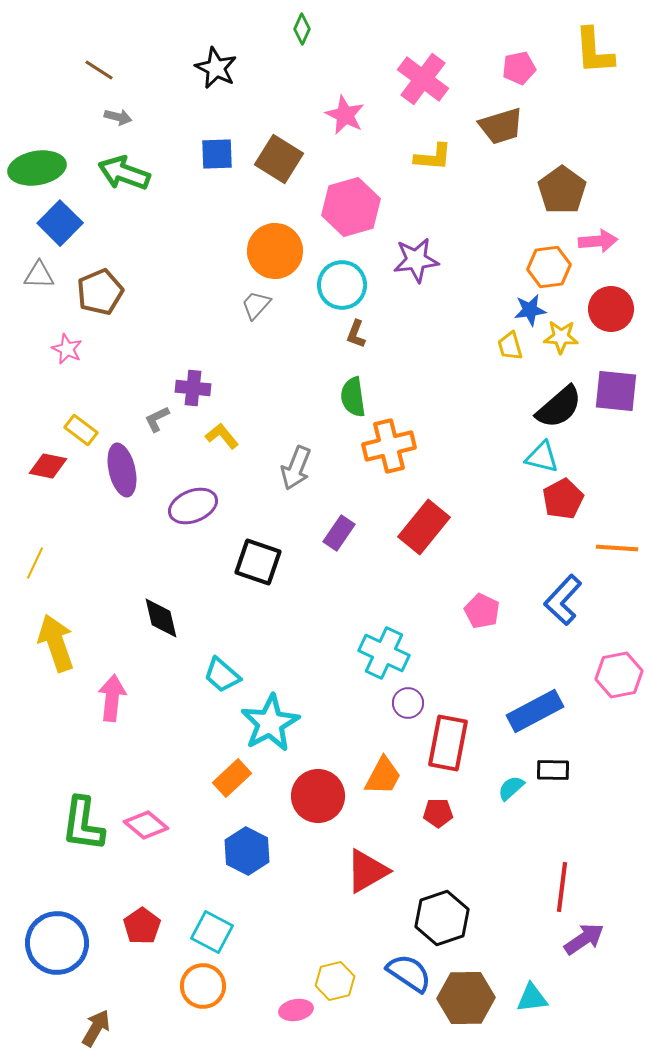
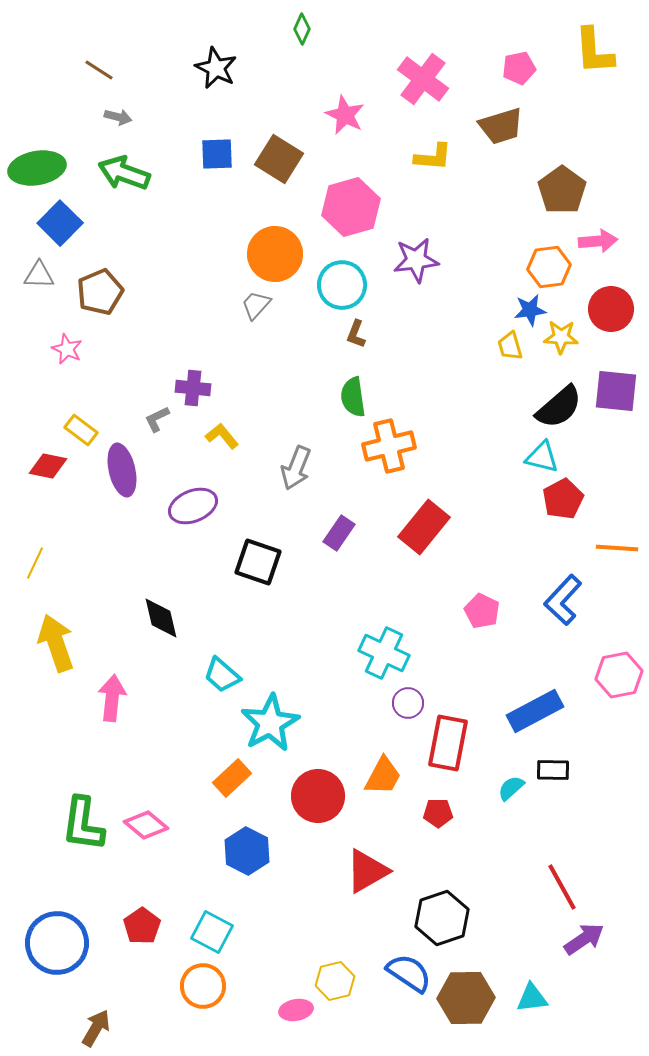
orange circle at (275, 251): moved 3 px down
red line at (562, 887): rotated 36 degrees counterclockwise
